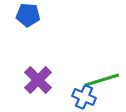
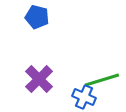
blue pentagon: moved 9 px right, 2 px down; rotated 10 degrees clockwise
purple cross: moved 1 px right, 1 px up
